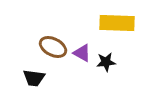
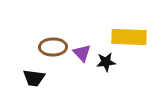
yellow rectangle: moved 12 px right, 14 px down
brown ellipse: rotated 28 degrees counterclockwise
purple triangle: rotated 18 degrees clockwise
